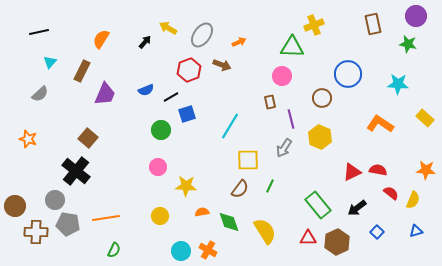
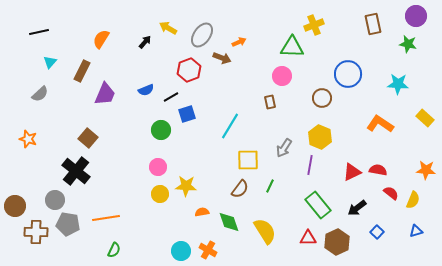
brown arrow at (222, 65): moved 7 px up
purple line at (291, 119): moved 19 px right, 46 px down; rotated 24 degrees clockwise
yellow circle at (160, 216): moved 22 px up
